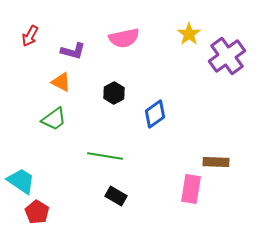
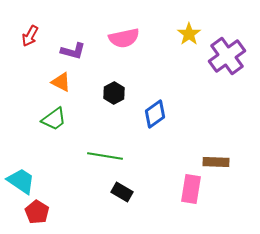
black rectangle: moved 6 px right, 4 px up
